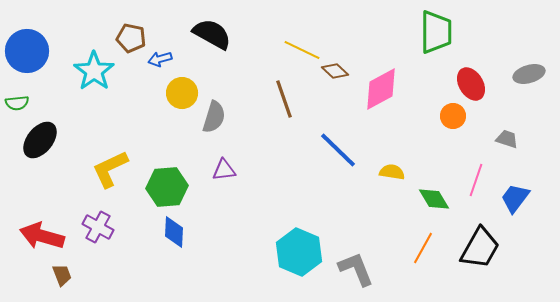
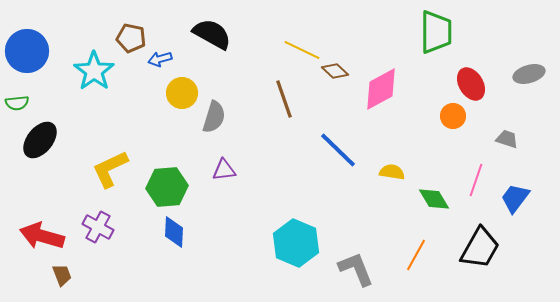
orange line: moved 7 px left, 7 px down
cyan hexagon: moved 3 px left, 9 px up
